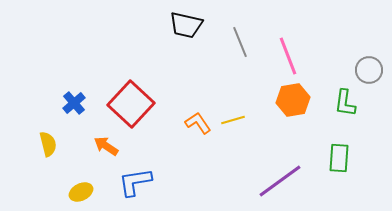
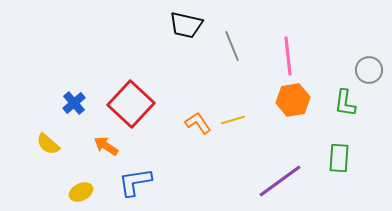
gray line: moved 8 px left, 4 px down
pink line: rotated 15 degrees clockwise
yellow semicircle: rotated 145 degrees clockwise
